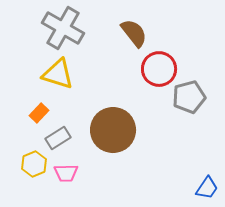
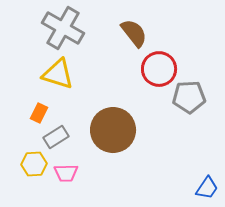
gray pentagon: rotated 12 degrees clockwise
orange rectangle: rotated 18 degrees counterclockwise
gray rectangle: moved 2 px left, 1 px up
yellow hexagon: rotated 20 degrees clockwise
